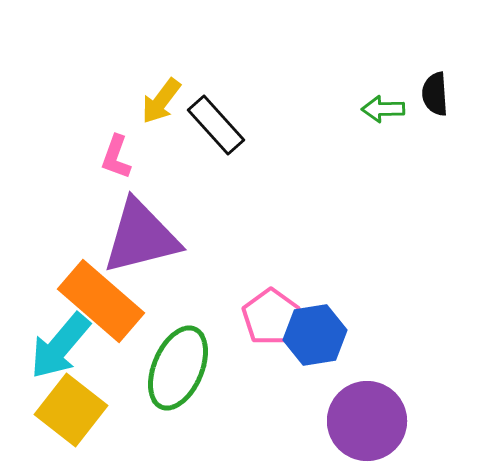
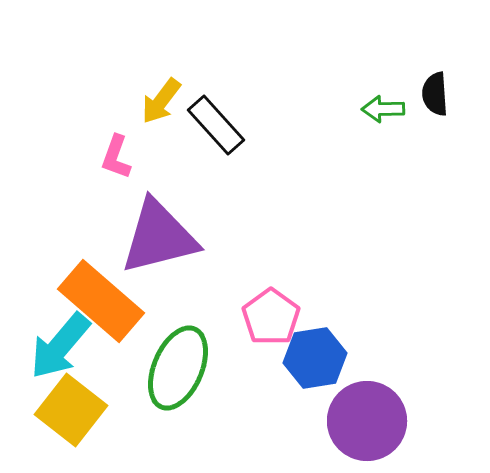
purple triangle: moved 18 px right
blue hexagon: moved 23 px down
